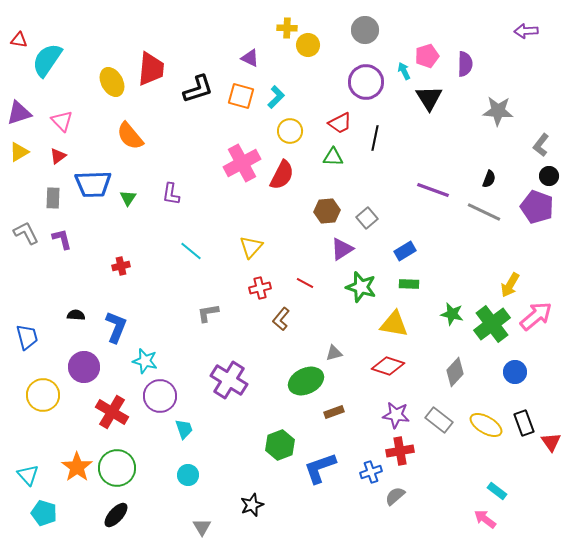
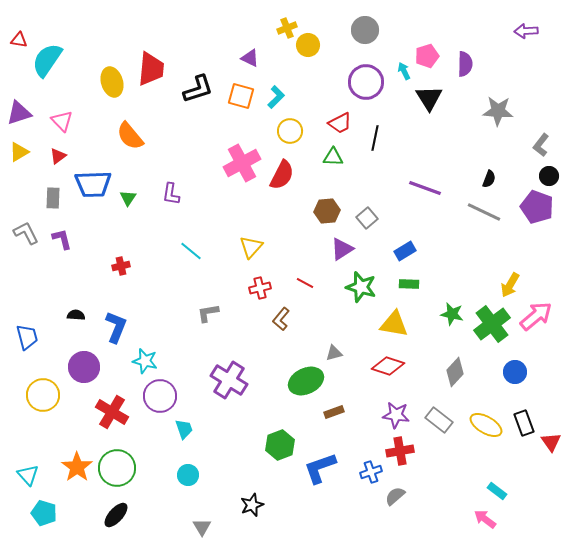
yellow cross at (287, 28): rotated 24 degrees counterclockwise
yellow ellipse at (112, 82): rotated 12 degrees clockwise
purple line at (433, 190): moved 8 px left, 2 px up
